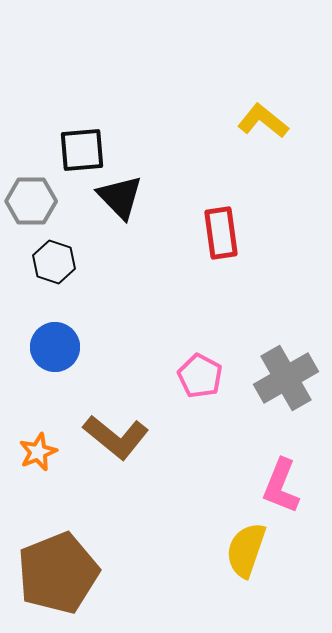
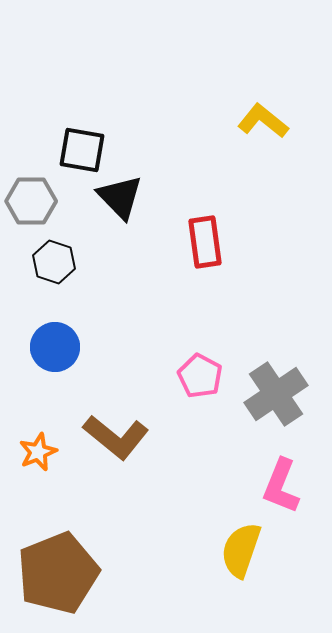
black square: rotated 15 degrees clockwise
red rectangle: moved 16 px left, 9 px down
gray cross: moved 10 px left, 16 px down; rotated 4 degrees counterclockwise
yellow semicircle: moved 5 px left
